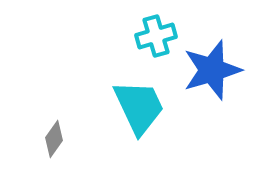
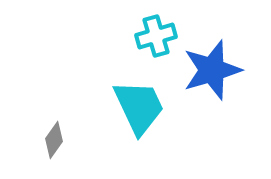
gray diamond: moved 1 px down
